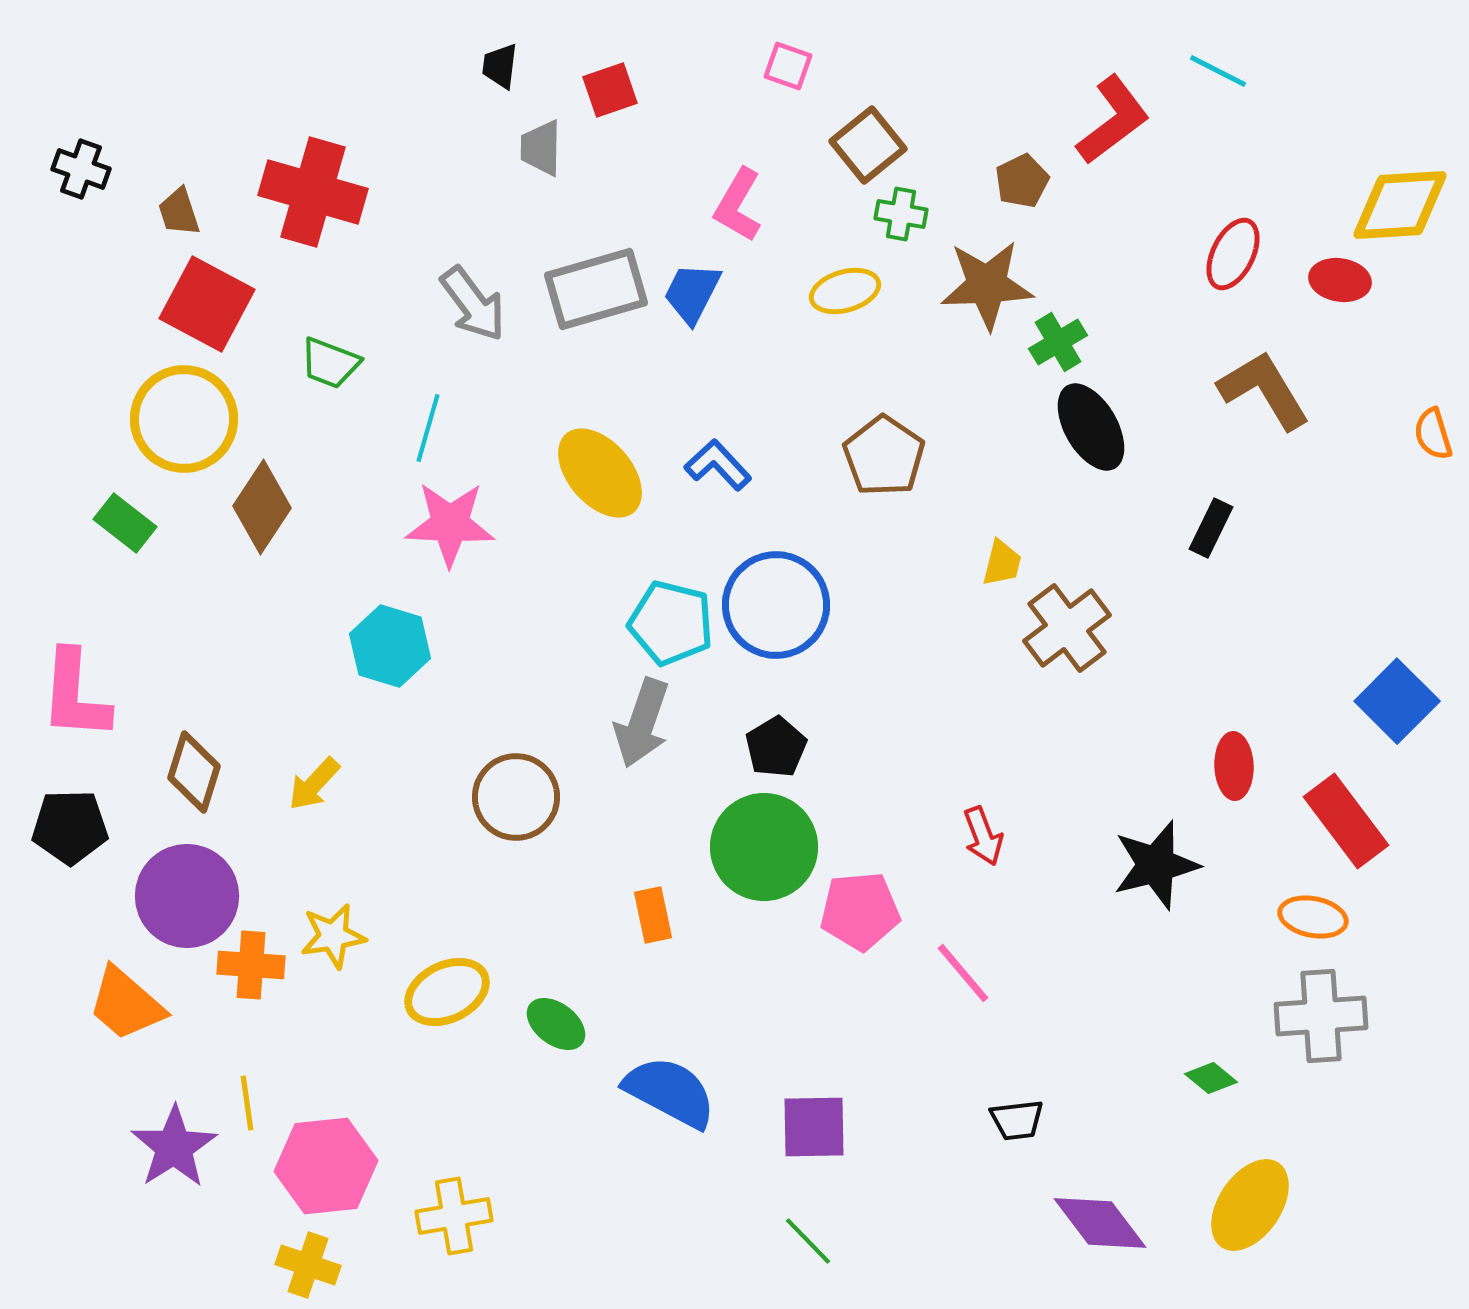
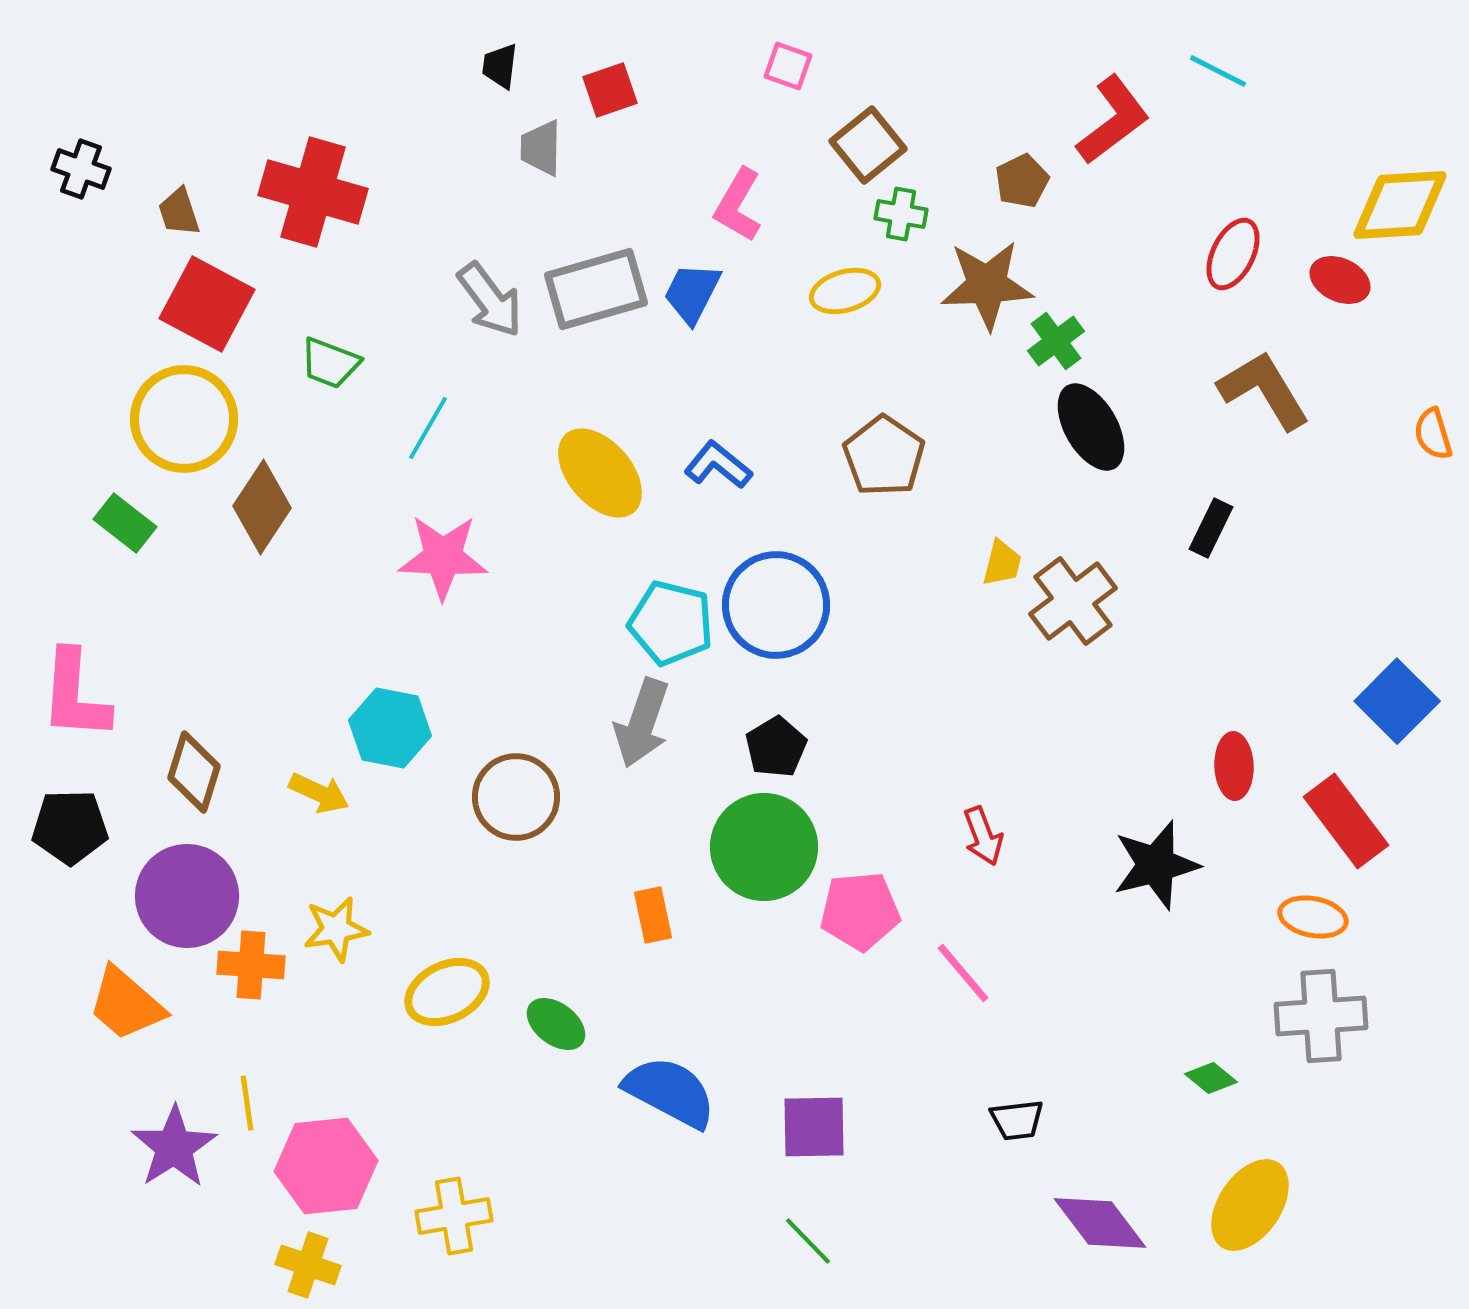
red ellipse at (1340, 280): rotated 16 degrees clockwise
gray arrow at (473, 304): moved 17 px right, 4 px up
green cross at (1058, 342): moved 2 px left, 1 px up; rotated 6 degrees counterclockwise
cyan line at (428, 428): rotated 14 degrees clockwise
blue L-shape at (718, 465): rotated 8 degrees counterclockwise
pink star at (450, 524): moved 7 px left, 33 px down
brown cross at (1067, 628): moved 6 px right, 27 px up
cyan hexagon at (390, 646): moved 82 px down; rotated 6 degrees counterclockwise
yellow arrow at (314, 784): moved 5 px right, 9 px down; rotated 108 degrees counterclockwise
yellow star at (333, 936): moved 3 px right, 7 px up
